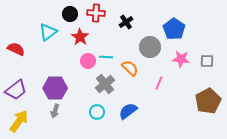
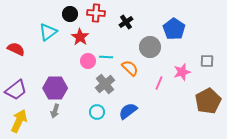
pink star: moved 1 px right, 13 px down; rotated 24 degrees counterclockwise
yellow arrow: rotated 10 degrees counterclockwise
